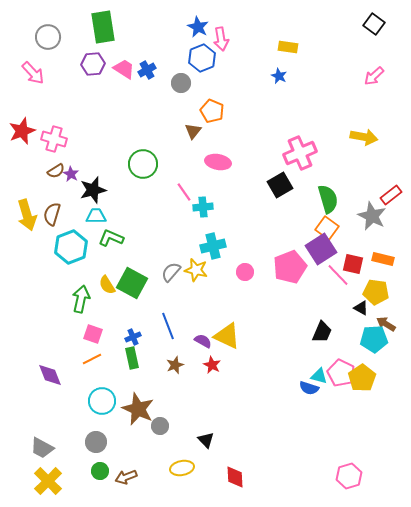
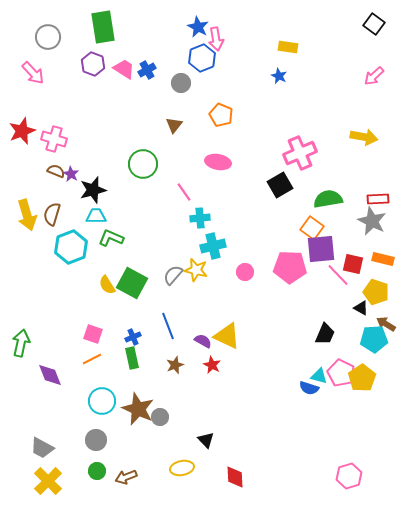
pink arrow at (221, 39): moved 5 px left
purple hexagon at (93, 64): rotated 25 degrees clockwise
orange pentagon at (212, 111): moved 9 px right, 4 px down
brown triangle at (193, 131): moved 19 px left, 6 px up
brown semicircle at (56, 171): rotated 126 degrees counterclockwise
red rectangle at (391, 195): moved 13 px left, 4 px down; rotated 35 degrees clockwise
green semicircle at (328, 199): rotated 84 degrees counterclockwise
cyan cross at (203, 207): moved 3 px left, 11 px down
gray star at (372, 216): moved 5 px down
orange square at (327, 228): moved 15 px left
purple square at (321, 249): rotated 28 degrees clockwise
pink pentagon at (290, 267): rotated 24 degrees clockwise
gray semicircle at (171, 272): moved 2 px right, 3 px down
yellow pentagon at (376, 292): rotated 10 degrees clockwise
green arrow at (81, 299): moved 60 px left, 44 px down
black trapezoid at (322, 332): moved 3 px right, 2 px down
gray circle at (160, 426): moved 9 px up
gray circle at (96, 442): moved 2 px up
green circle at (100, 471): moved 3 px left
